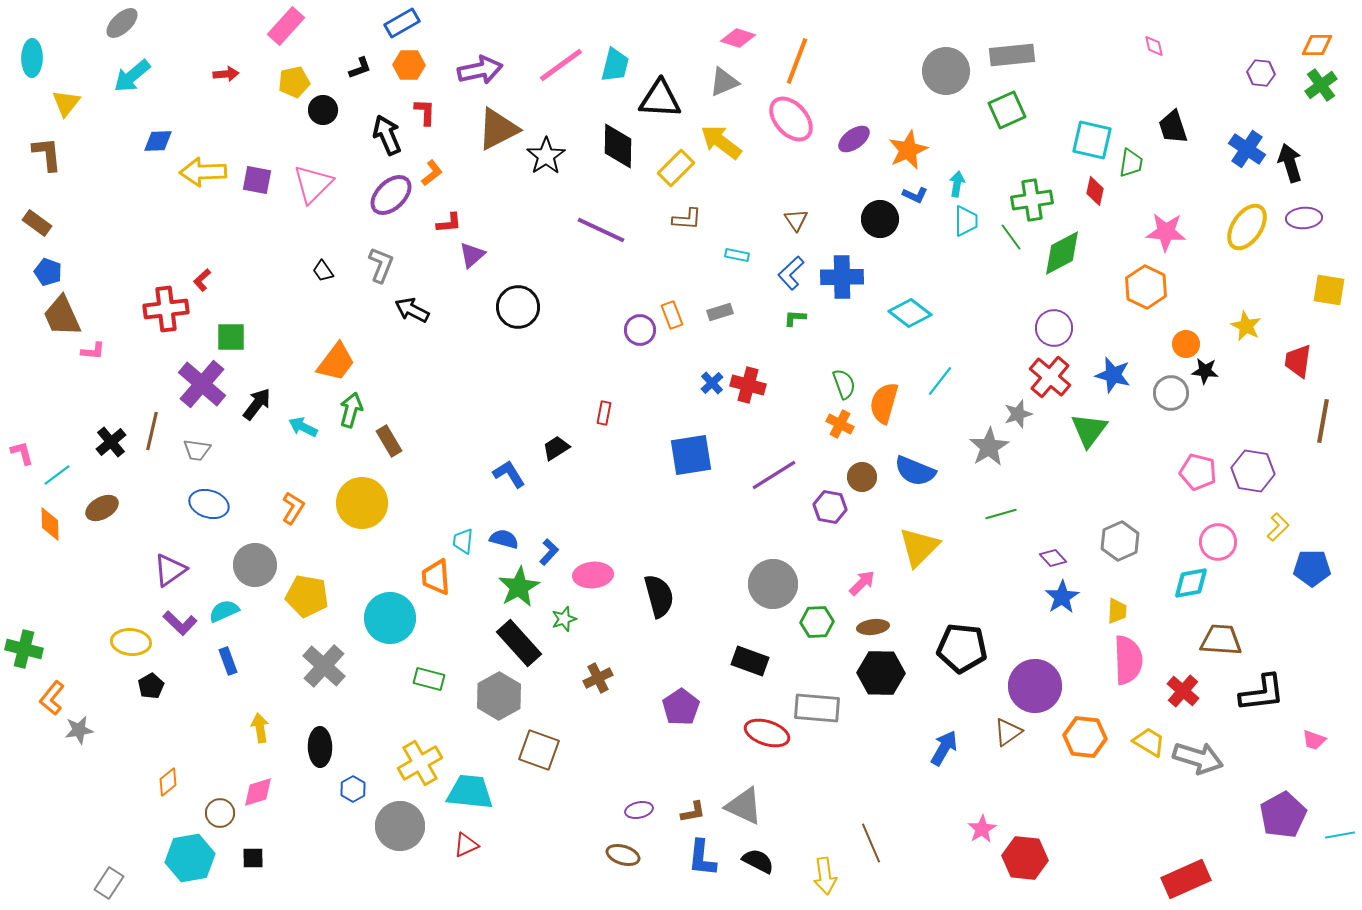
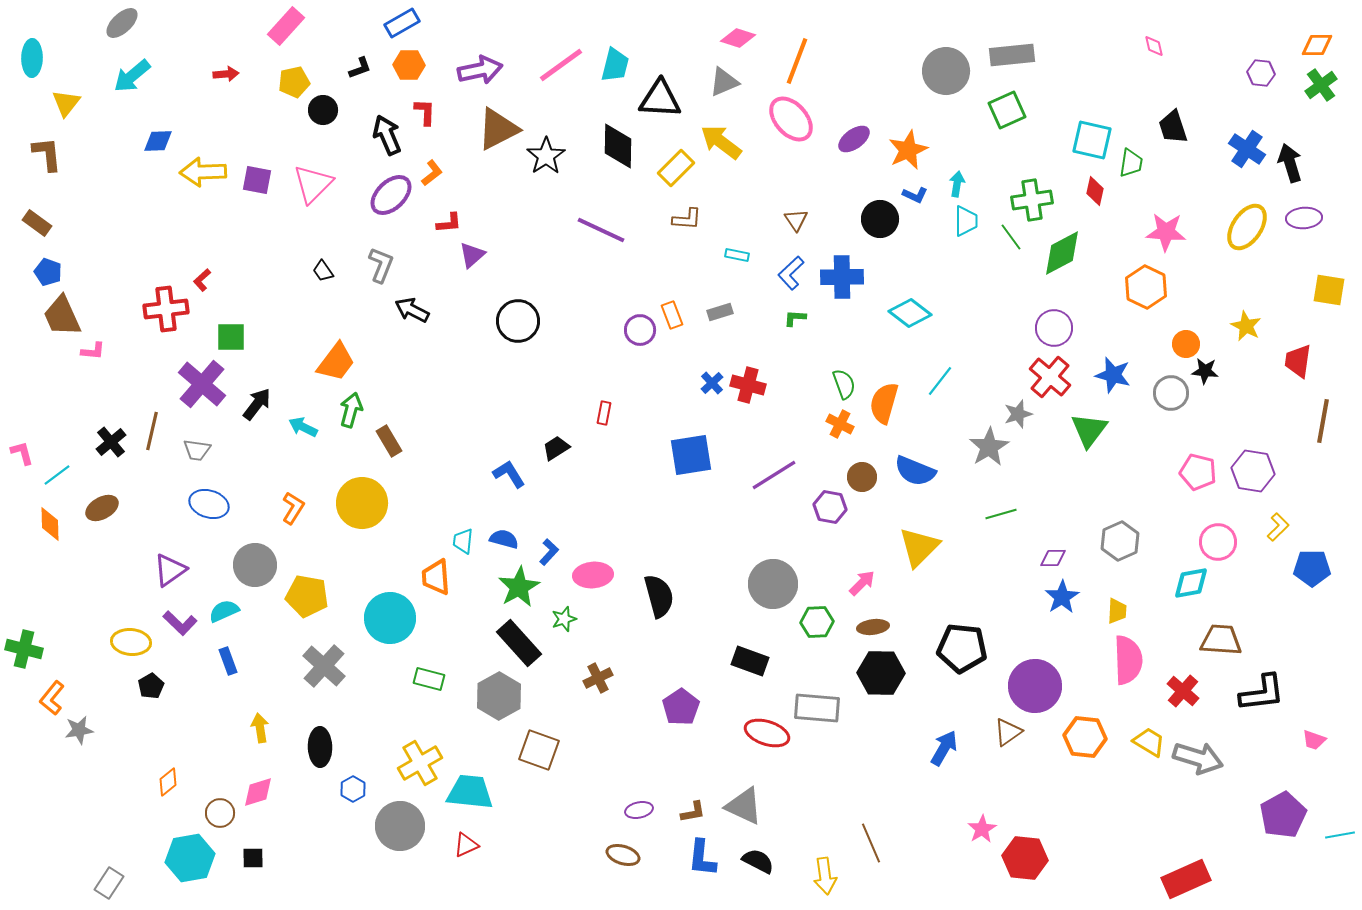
black circle at (518, 307): moved 14 px down
purple diamond at (1053, 558): rotated 48 degrees counterclockwise
